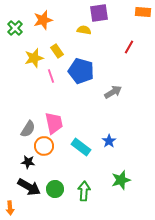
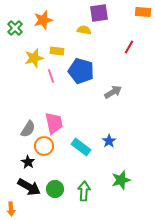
yellow rectangle: rotated 48 degrees counterclockwise
black star: rotated 24 degrees clockwise
orange arrow: moved 1 px right, 1 px down
